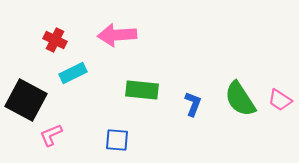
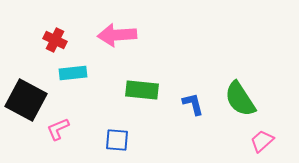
cyan rectangle: rotated 20 degrees clockwise
pink trapezoid: moved 18 px left, 41 px down; rotated 105 degrees clockwise
blue L-shape: rotated 35 degrees counterclockwise
pink L-shape: moved 7 px right, 6 px up
